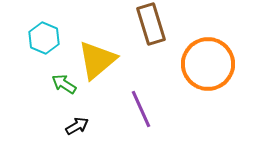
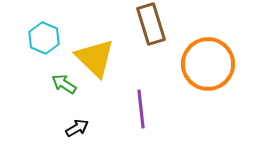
yellow triangle: moved 2 px left, 2 px up; rotated 36 degrees counterclockwise
purple line: rotated 18 degrees clockwise
black arrow: moved 2 px down
